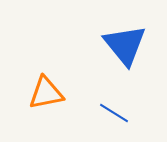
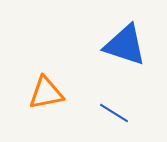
blue triangle: rotated 33 degrees counterclockwise
